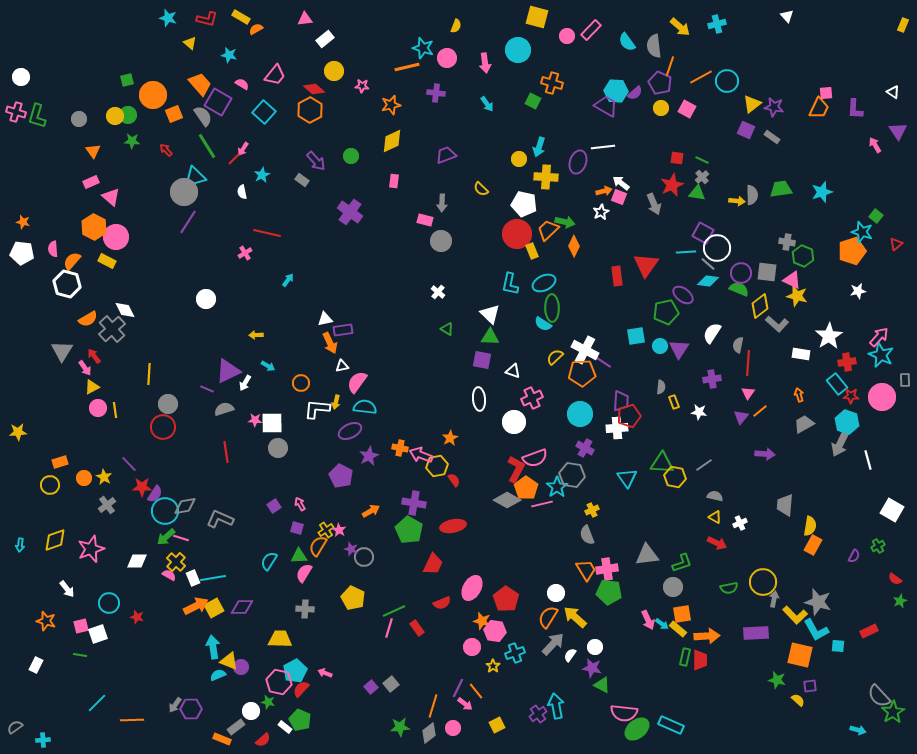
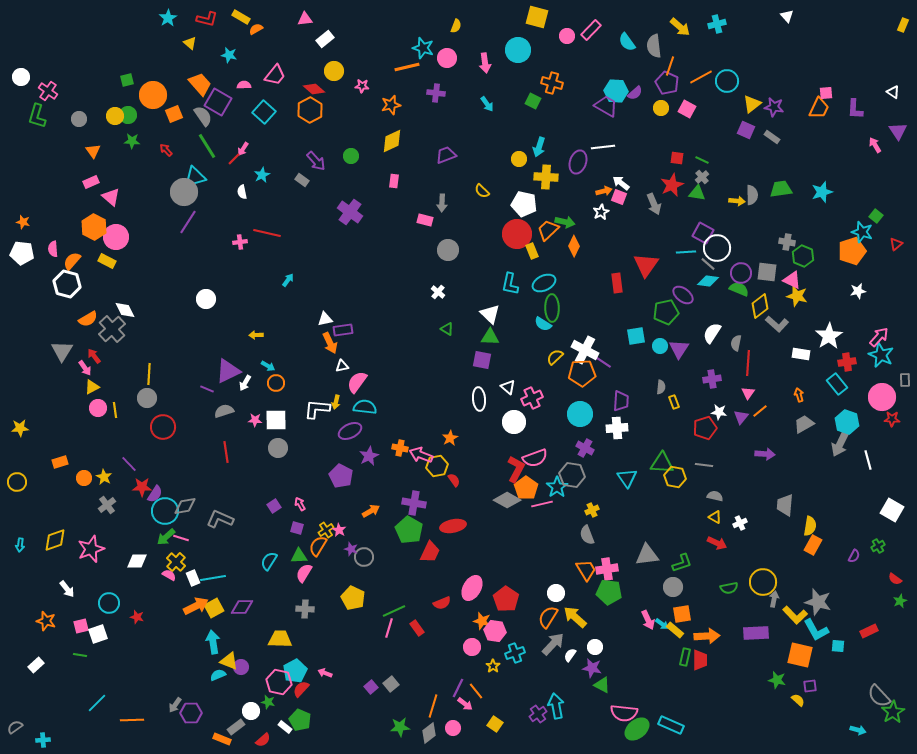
cyan star at (168, 18): rotated 24 degrees clockwise
purple pentagon at (660, 83): moved 7 px right
pink semicircle at (242, 84): moved 2 px right, 1 px down; rotated 32 degrees counterclockwise
pink cross at (16, 112): moved 32 px right, 21 px up; rotated 18 degrees clockwise
yellow semicircle at (481, 189): moved 1 px right, 2 px down
gray circle at (441, 241): moved 7 px right, 9 px down
pink cross at (245, 253): moved 5 px left, 11 px up; rotated 24 degrees clockwise
red rectangle at (617, 276): moved 7 px down
gray semicircle at (738, 345): moved 2 px left, 2 px up
white triangle at (513, 371): moved 5 px left, 16 px down; rotated 21 degrees clockwise
orange circle at (301, 383): moved 25 px left
red star at (851, 396): moved 41 px right, 23 px down
gray circle at (168, 404): moved 21 px left, 6 px up
gray semicircle at (224, 409): moved 2 px down
white star at (699, 412): moved 20 px right
red pentagon at (629, 416): moved 76 px right, 12 px down
white square at (272, 423): moved 4 px right, 3 px up
yellow star at (18, 432): moved 2 px right, 4 px up
gray line at (704, 465): rotated 42 degrees clockwise
yellow circle at (50, 485): moved 33 px left, 3 px up
red trapezoid at (433, 564): moved 3 px left, 12 px up
yellow rectangle at (678, 629): moved 3 px left, 1 px down
cyan arrow at (213, 647): moved 5 px up
white rectangle at (36, 665): rotated 21 degrees clockwise
purple hexagon at (191, 709): moved 4 px down
yellow square at (497, 725): moved 2 px left, 1 px up; rotated 28 degrees counterclockwise
